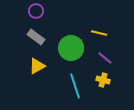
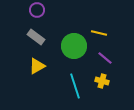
purple circle: moved 1 px right, 1 px up
green circle: moved 3 px right, 2 px up
yellow cross: moved 1 px left, 1 px down
